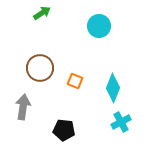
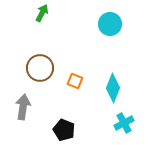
green arrow: rotated 30 degrees counterclockwise
cyan circle: moved 11 px right, 2 px up
cyan cross: moved 3 px right, 1 px down
black pentagon: rotated 15 degrees clockwise
